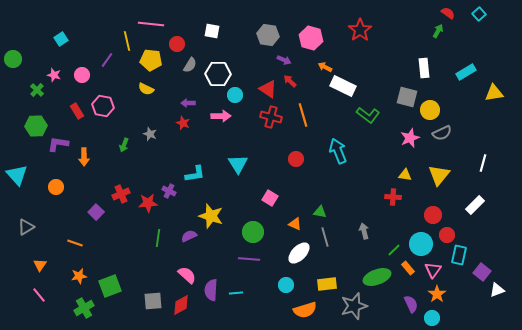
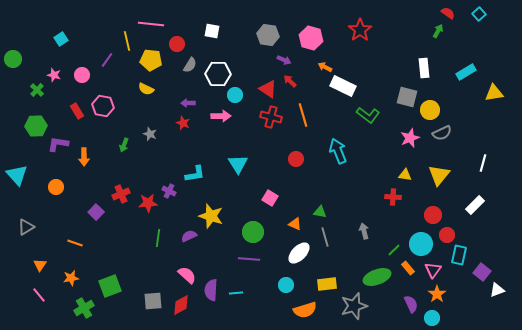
orange star at (79, 276): moved 8 px left, 2 px down
